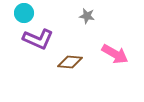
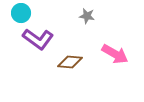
cyan circle: moved 3 px left
purple L-shape: rotated 12 degrees clockwise
